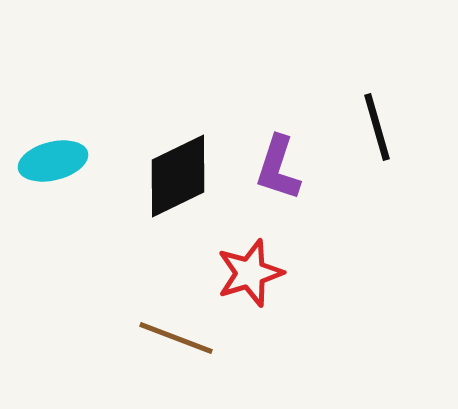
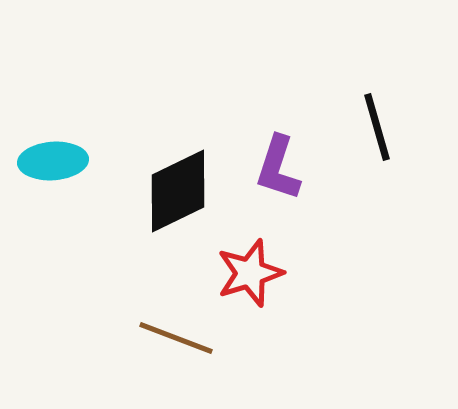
cyan ellipse: rotated 10 degrees clockwise
black diamond: moved 15 px down
